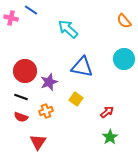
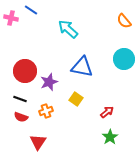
black line: moved 1 px left, 2 px down
